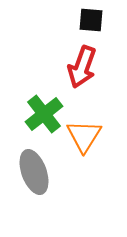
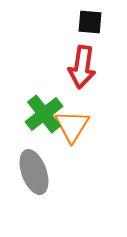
black square: moved 1 px left, 2 px down
red arrow: rotated 12 degrees counterclockwise
orange triangle: moved 12 px left, 10 px up
